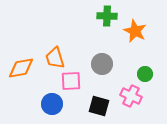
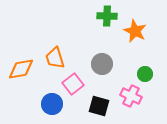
orange diamond: moved 1 px down
pink square: moved 2 px right, 3 px down; rotated 35 degrees counterclockwise
